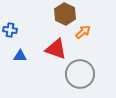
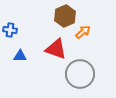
brown hexagon: moved 2 px down; rotated 10 degrees clockwise
